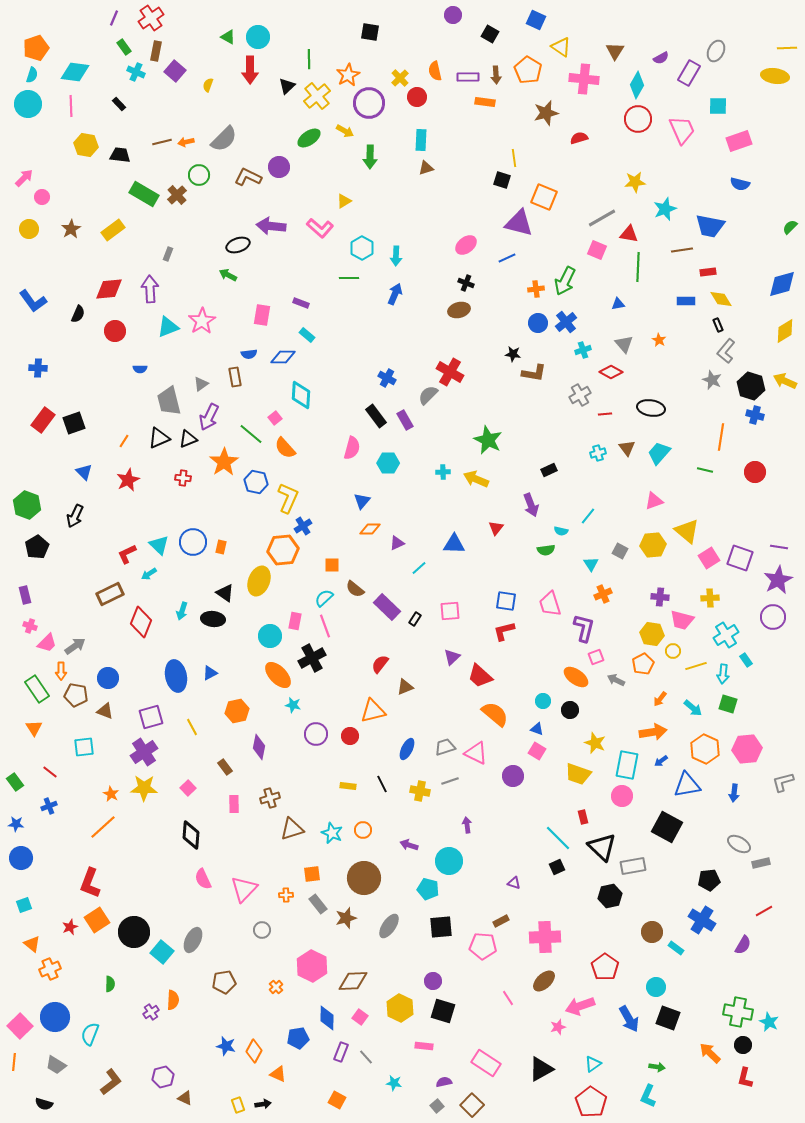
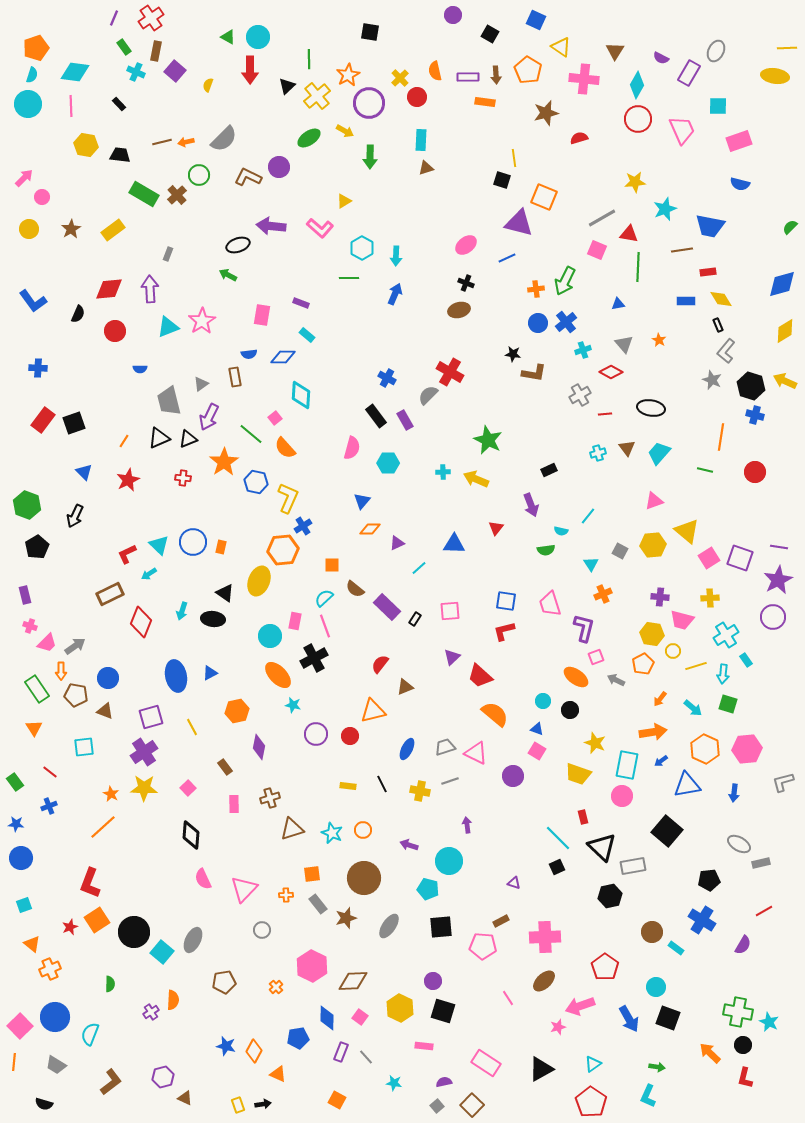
purple semicircle at (661, 58): rotated 56 degrees clockwise
black cross at (312, 658): moved 2 px right
black square at (667, 827): moved 4 px down; rotated 12 degrees clockwise
